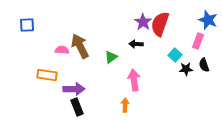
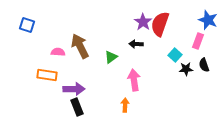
blue square: rotated 21 degrees clockwise
pink semicircle: moved 4 px left, 2 px down
